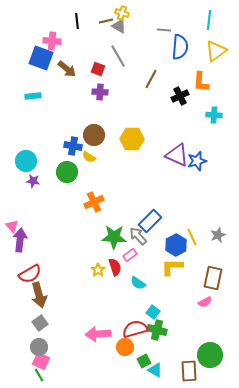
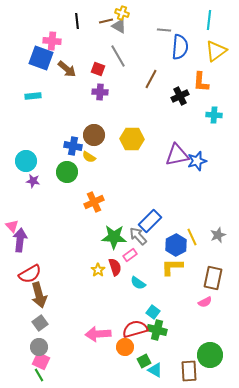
purple triangle at (177, 155): rotated 35 degrees counterclockwise
